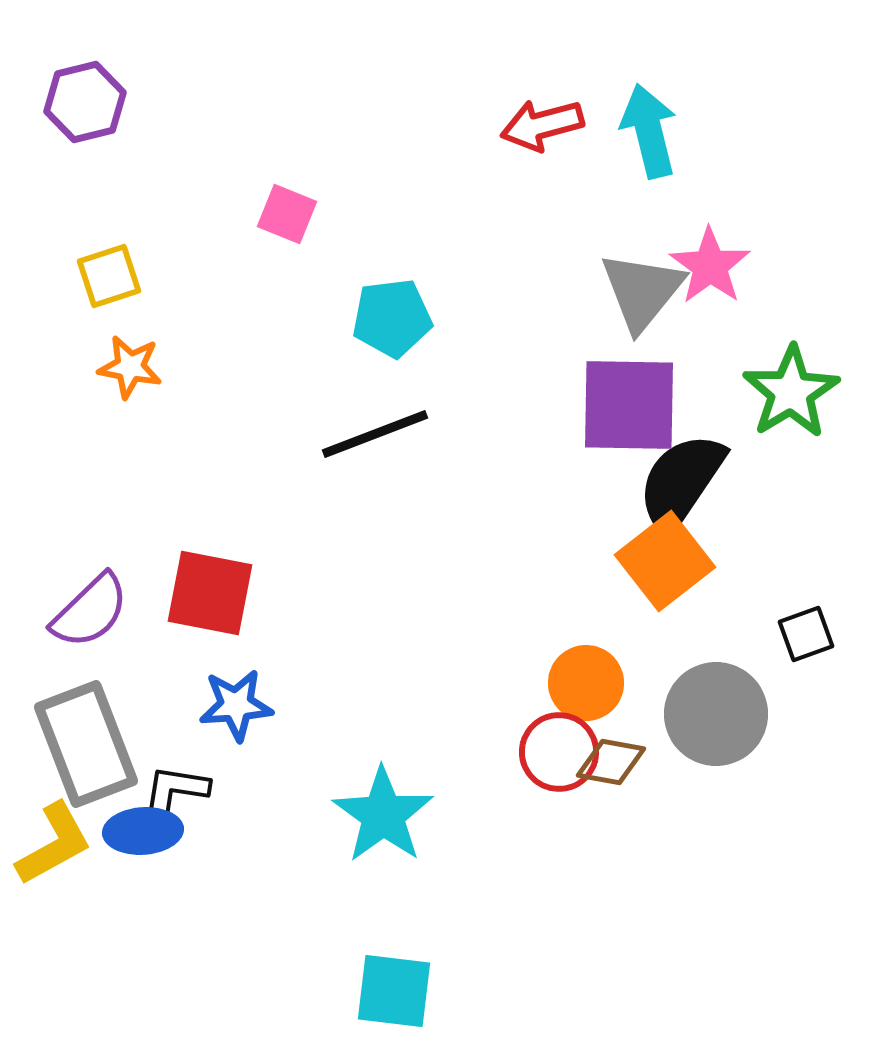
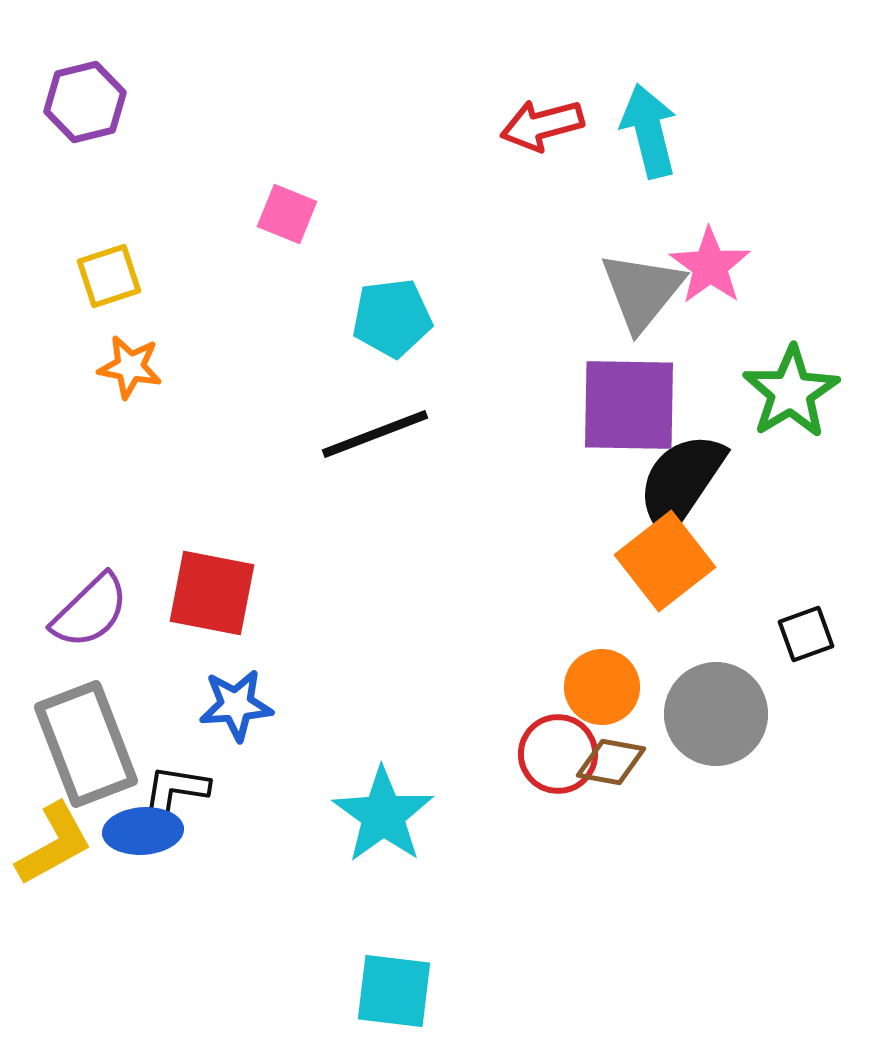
red square: moved 2 px right
orange circle: moved 16 px right, 4 px down
red circle: moved 1 px left, 2 px down
